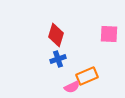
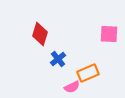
red diamond: moved 16 px left, 1 px up
blue cross: rotated 21 degrees counterclockwise
orange rectangle: moved 1 px right, 3 px up
